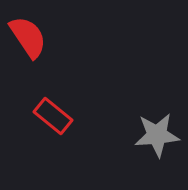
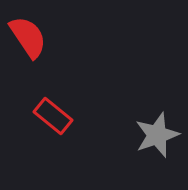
gray star: rotated 15 degrees counterclockwise
